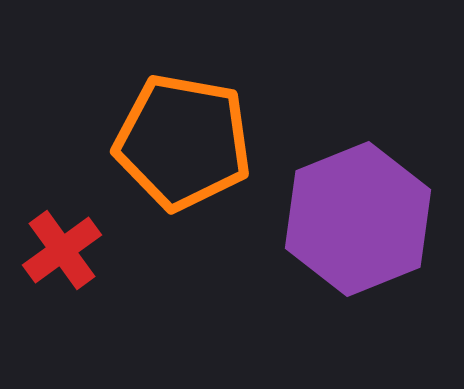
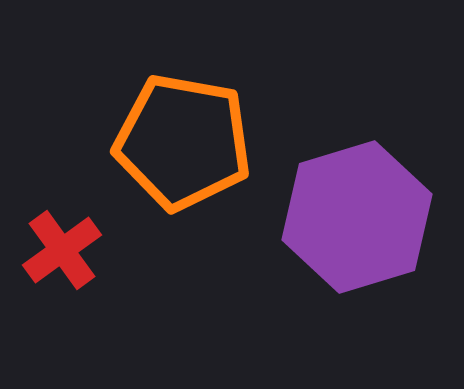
purple hexagon: moved 1 px left, 2 px up; rotated 5 degrees clockwise
